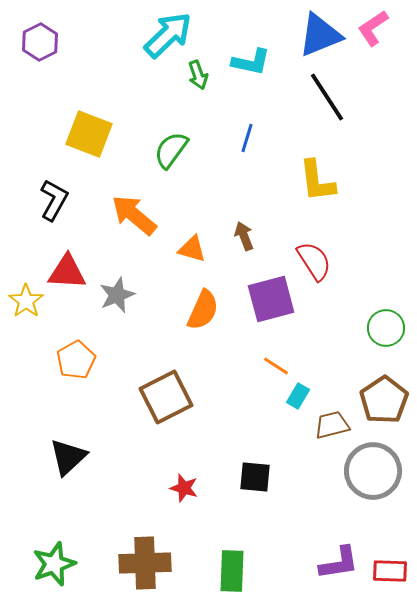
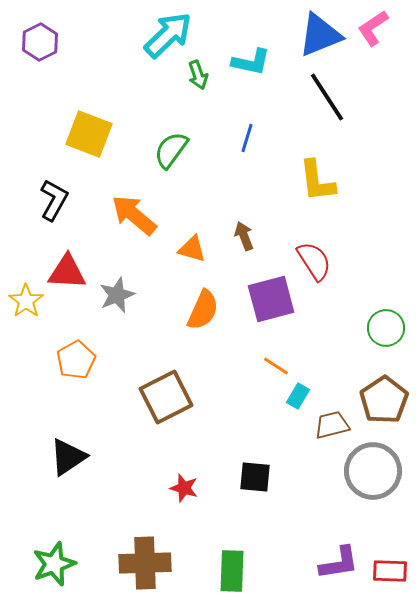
black triangle: rotated 9 degrees clockwise
